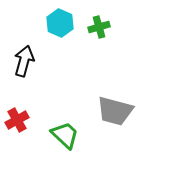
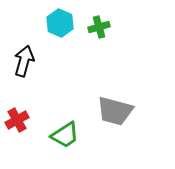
green trapezoid: rotated 104 degrees clockwise
